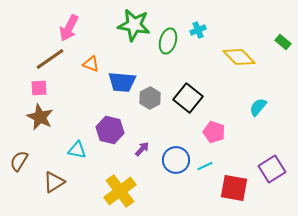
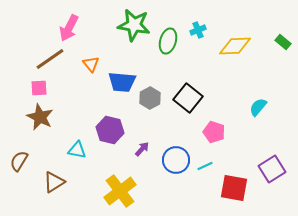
yellow diamond: moved 4 px left, 11 px up; rotated 48 degrees counterclockwise
orange triangle: rotated 30 degrees clockwise
